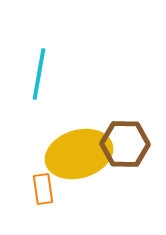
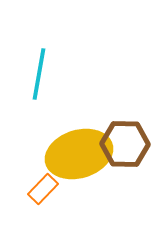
orange rectangle: rotated 52 degrees clockwise
